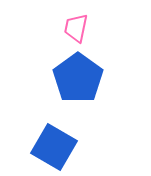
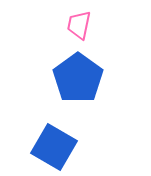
pink trapezoid: moved 3 px right, 3 px up
